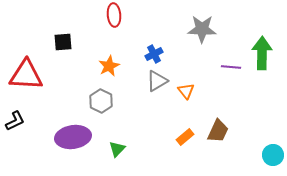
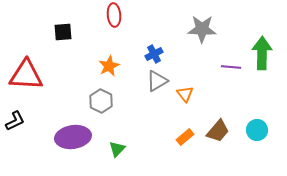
black square: moved 10 px up
orange triangle: moved 1 px left, 3 px down
brown trapezoid: rotated 15 degrees clockwise
cyan circle: moved 16 px left, 25 px up
